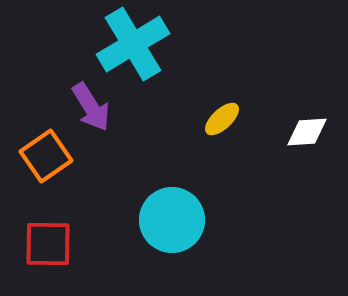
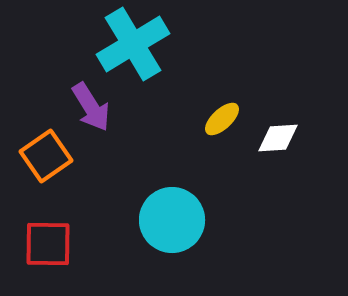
white diamond: moved 29 px left, 6 px down
